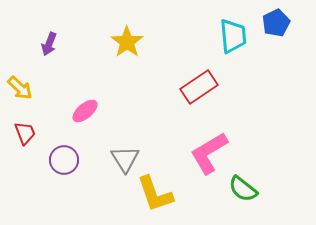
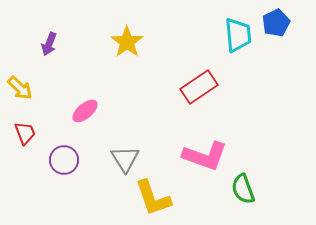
cyan trapezoid: moved 5 px right, 1 px up
pink L-shape: moved 4 px left, 3 px down; rotated 129 degrees counterclockwise
green semicircle: rotated 32 degrees clockwise
yellow L-shape: moved 2 px left, 4 px down
